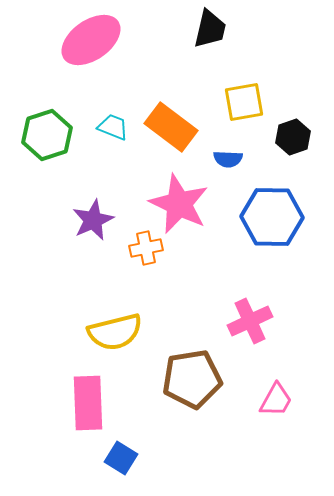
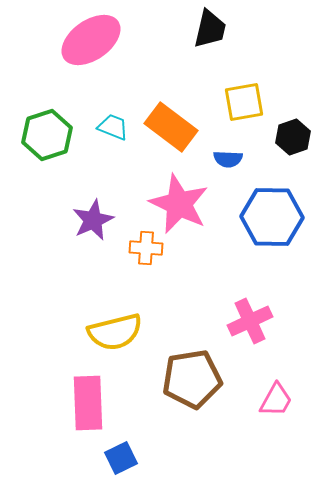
orange cross: rotated 16 degrees clockwise
blue square: rotated 32 degrees clockwise
